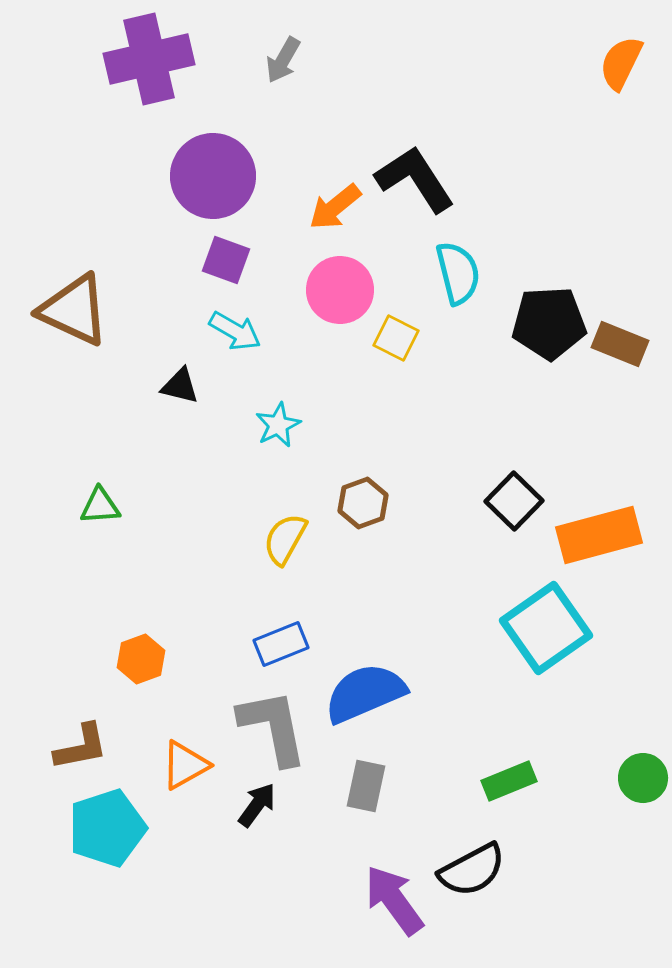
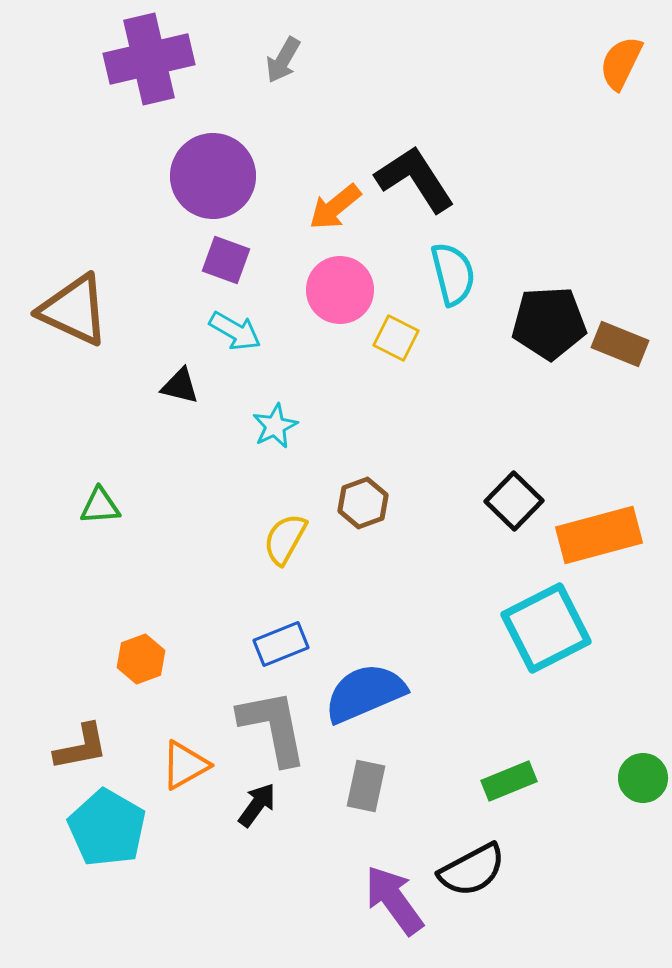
cyan semicircle: moved 5 px left, 1 px down
cyan star: moved 3 px left, 1 px down
cyan square: rotated 8 degrees clockwise
cyan pentagon: rotated 24 degrees counterclockwise
